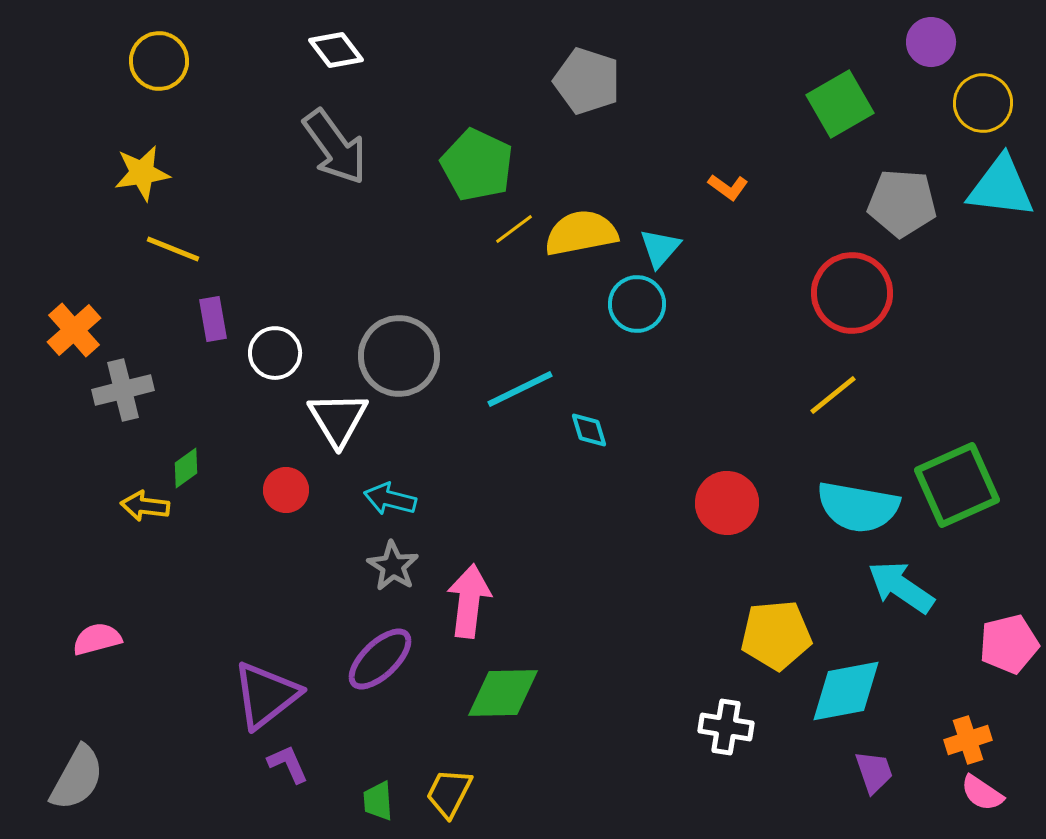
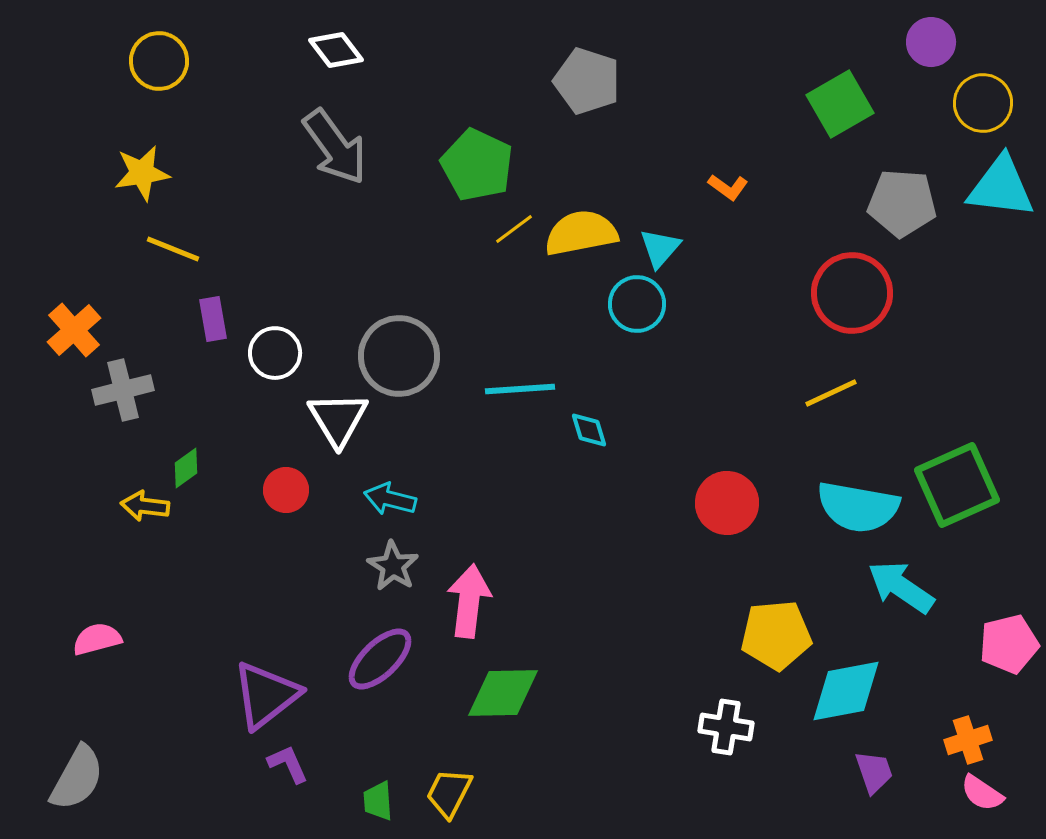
cyan line at (520, 389): rotated 22 degrees clockwise
yellow line at (833, 395): moved 2 px left, 2 px up; rotated 14 degrees clockwise
